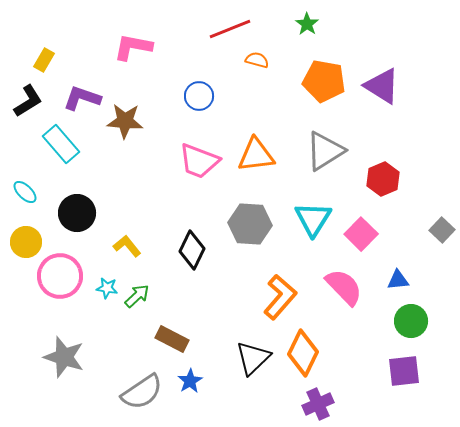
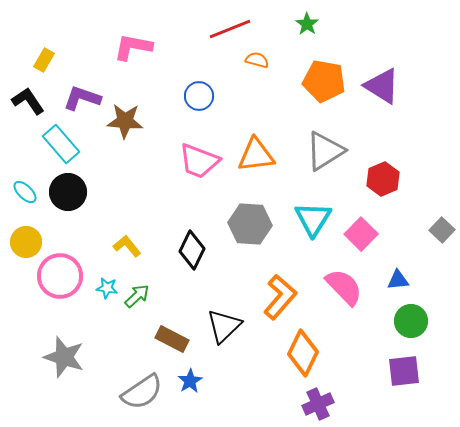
black L-shape: rotated 92 degrees counterclockwise
black circle: moved 9 px left, 21 px up
black triangle: moved 29 px left, 32 px up
